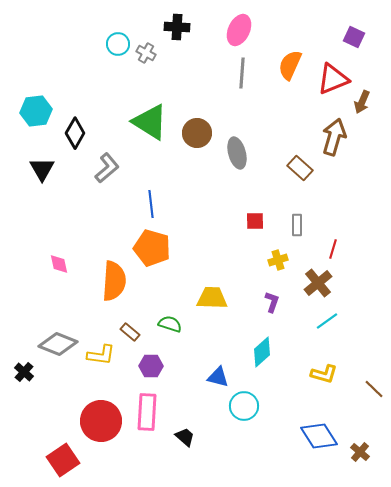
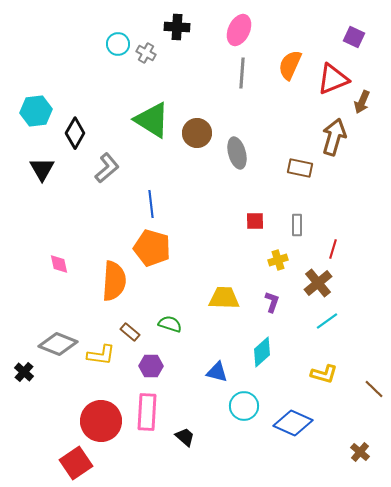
green triangle at (150, 122): moved 2 px right, 2 px up
brown rectangle at (300, 168): rotated 30 degrees counterclockwise
yellow trapezoid at (212, 298): moved 12 px right
blue triangle at (218, 377): moved 1 px left, 5 px up
blue diamond at (319, 436): moved 26 px left, 13 px up; rotated 33 degrees counterclockwise
red square at (63, 460): moved 13 px right, 3 px down
